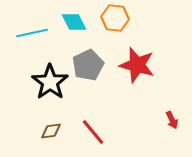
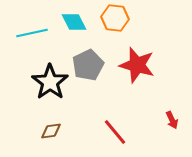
red line: moved 22 px right
